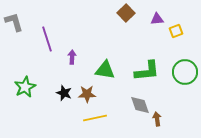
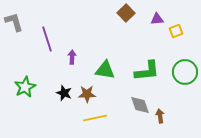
brown arrow: moved 3 px right, 3 px up
